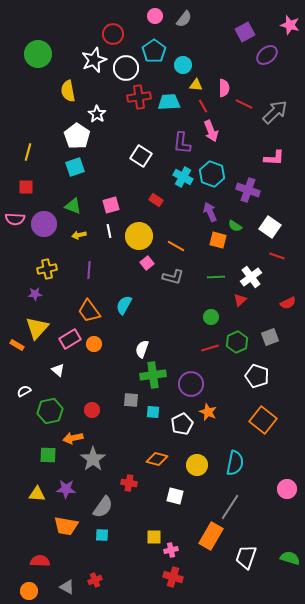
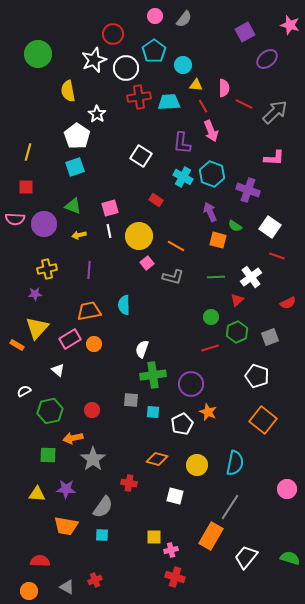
purple ellipse at (267, 55): moved 4 px down
pink square at (111, 205): moved 1 px left, 3 px down
red triangle at (240, 300): moved 3 px left
cyan semicircle at (124, 305): rotated 30 degrees counterclockwise
orange trapezoid at (89, 311): rotated 115 degrees clockwise
green hexagon at (237, 342): moved 10 px up
white trapezoid at (246, 557): rotated 20 degrees clockwise
red cross at (173, 577): moved 2 px right
